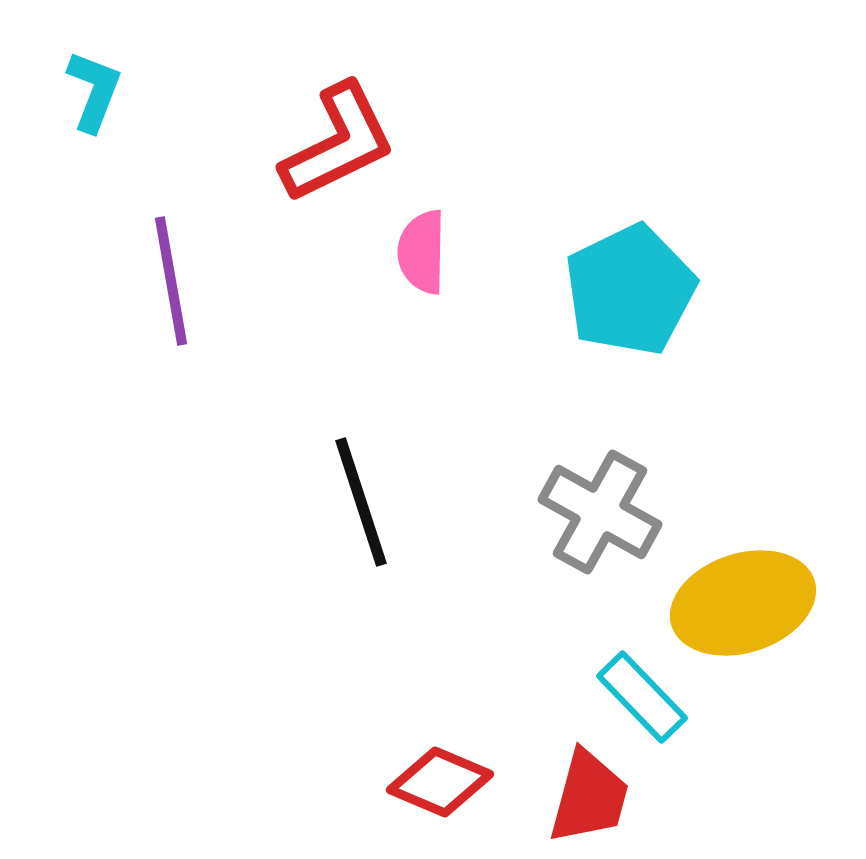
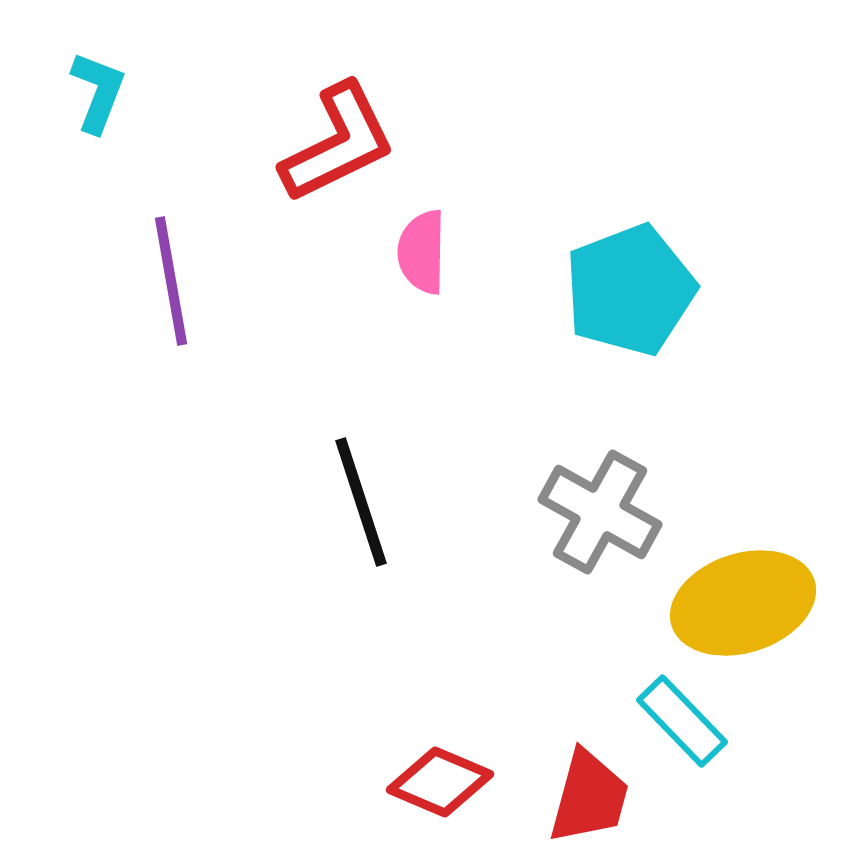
cyan L-shape: moved 4 px right, 1 px down
cyan pentagon: rotated 5 degrees clockwise
cyan rectangle: moved 40 px right, 24 px down
